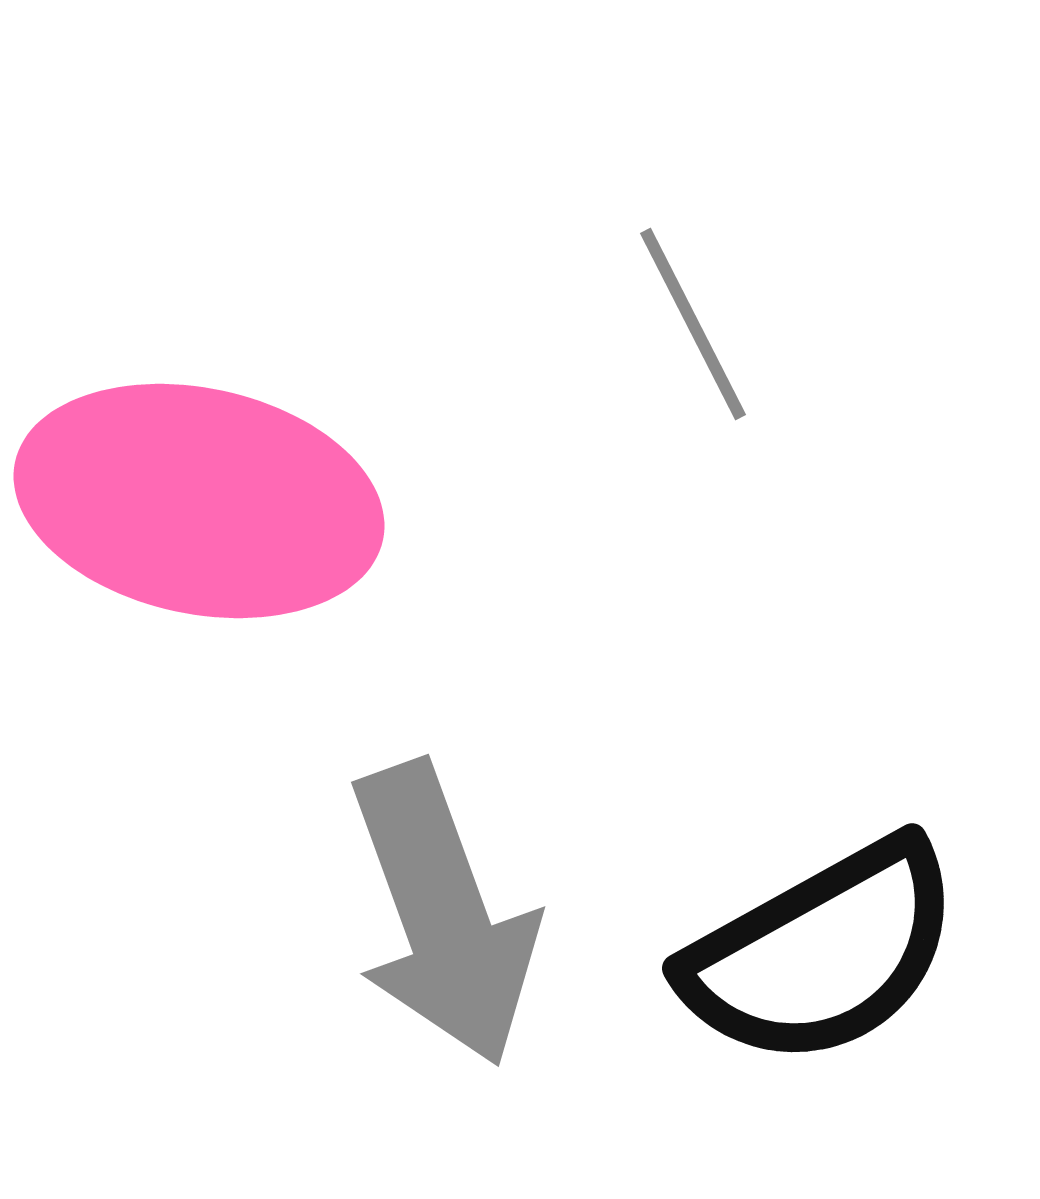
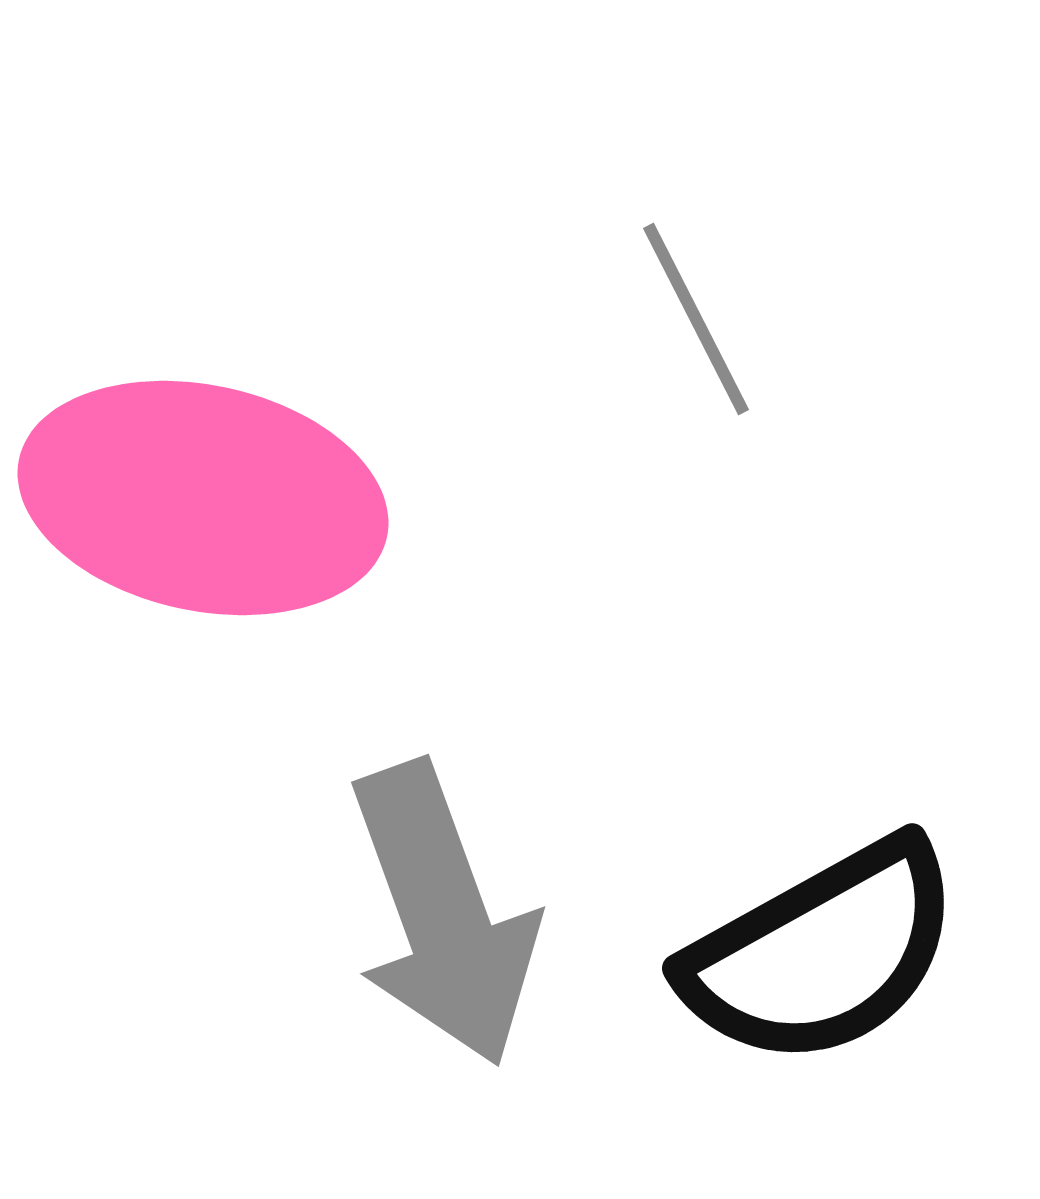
gray line: moved 3 px right, 5 px up
pink ellipse: moved 4 px right, 3 px up
